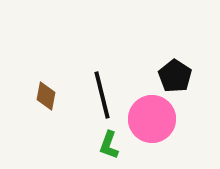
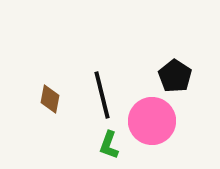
brown diamond: moved 4 px right, 3 px down
pink circle: moved 2 px down
